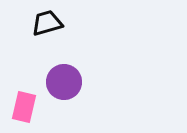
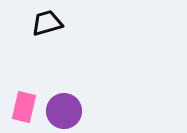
purple circle: moved 29 px down
